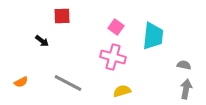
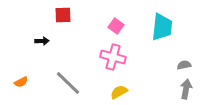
red square: moved 1 px right, 1 px up
pink square: moved 1 px up
cyan trapezoid: moved 9 px right, 9 px up
black arrow: rotated 40 degrees counterclockwise
gray semicircle: rotated 24 degrees counterclockwise
gray line: rotated 16 degrees clockwise
yellow semicircle: moved 3 px left, 1 px down; rotated 12 degrees counterclockwise
